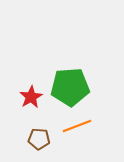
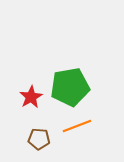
green pentagon: rotated 6 degrees counterclockwise
